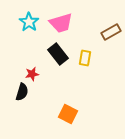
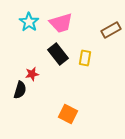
brown rectangle: moved 2 px up
black semicircle: moved 2 px left, 2 px up
